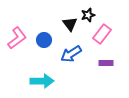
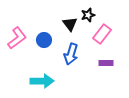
blue arrow: rotated 40 degrees counterclockwise
